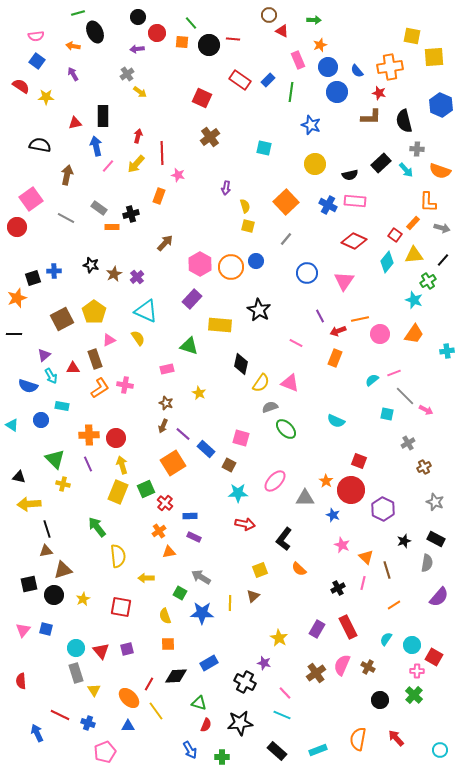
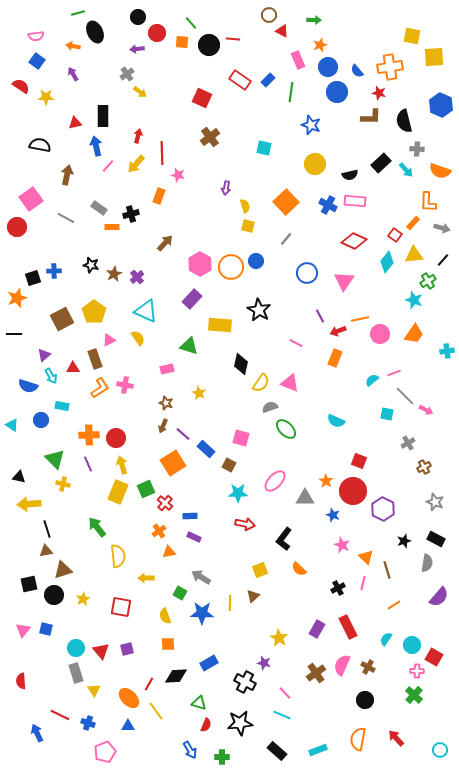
red circle at (351, 490): moved 2 px right, 1 px down
black circle at (380, 700): moved 15 px left
